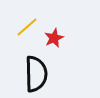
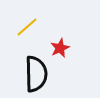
red star: moved 6 px right, 10 px down
